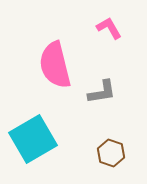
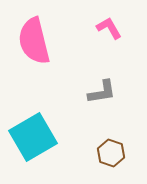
pink semicircle: moved 21 px left, 24 px up
cyan square: moved 2 px up
